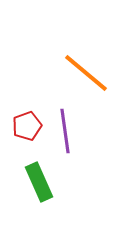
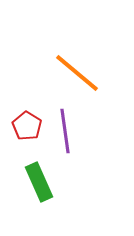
orange line: moved 9 px left
red pentagon: rotated 20 degrees counterclockwise
